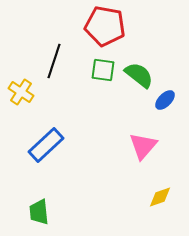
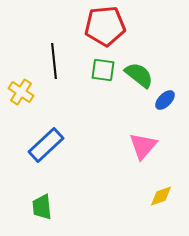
red pentagon: rotated 15 degrees counterclockwise
black line: rotated 24 degrees counterclockwise
yellow diamond: moved 1 px right, 1 px up
green trapezoid: moved 3 px right, 5 px up
